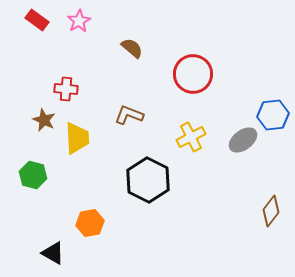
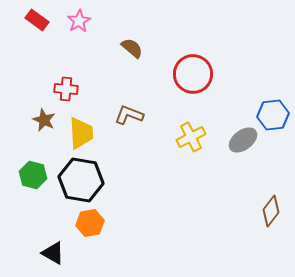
yellow trapezoid: moved 4 px right, 5 px up
black hexagon: moved 67 px left; rotated 18 degrees counterclockwise
